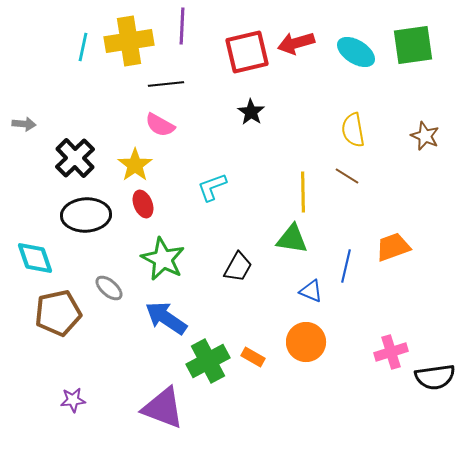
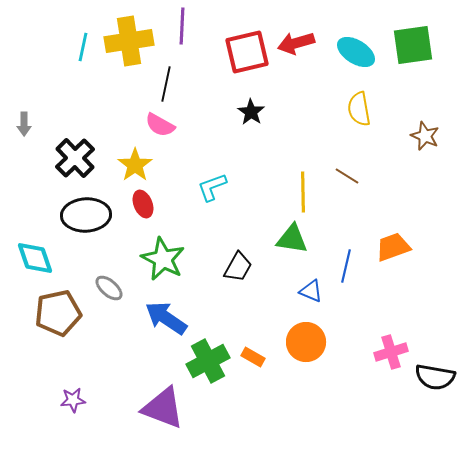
black line: rotated 72 degrees counterclockwise
gray arrow: rotated 85 degrees clockwise
yellow semicircle: moved 6 px right, 21 px up
black semicircle: rotated 18 degrees clockwise
